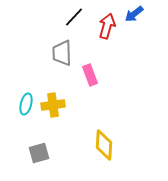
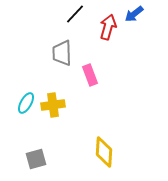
black line: moved 1 px right, 3 px up
red arrow: moved 1 px right, 1 px down
cyan ellipse: moved 1 px up; rotated 15 degrees clockwise
yellow diamond: moved 7 px down
gray square: moved 3 px left, 6 px down
